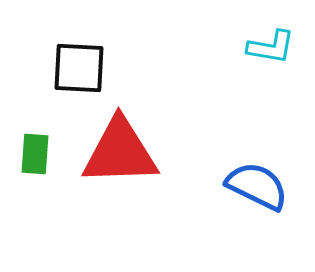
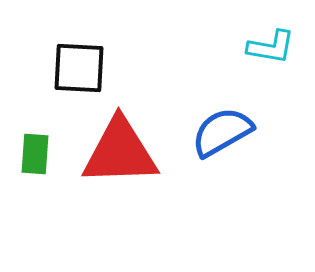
blue semicircle: moved 35 px left, 54 px up; rotated 56 degrees counterclockwise
